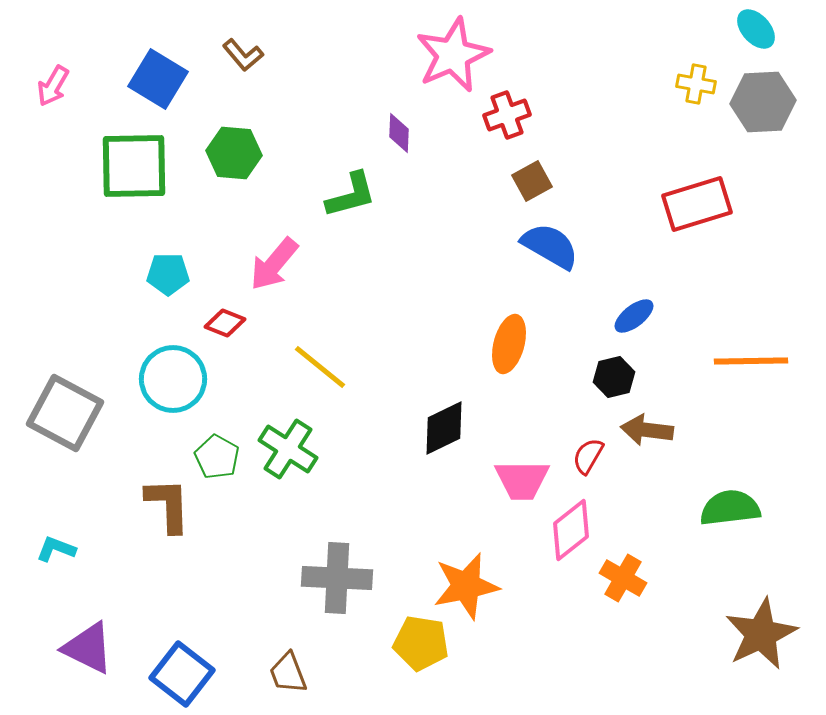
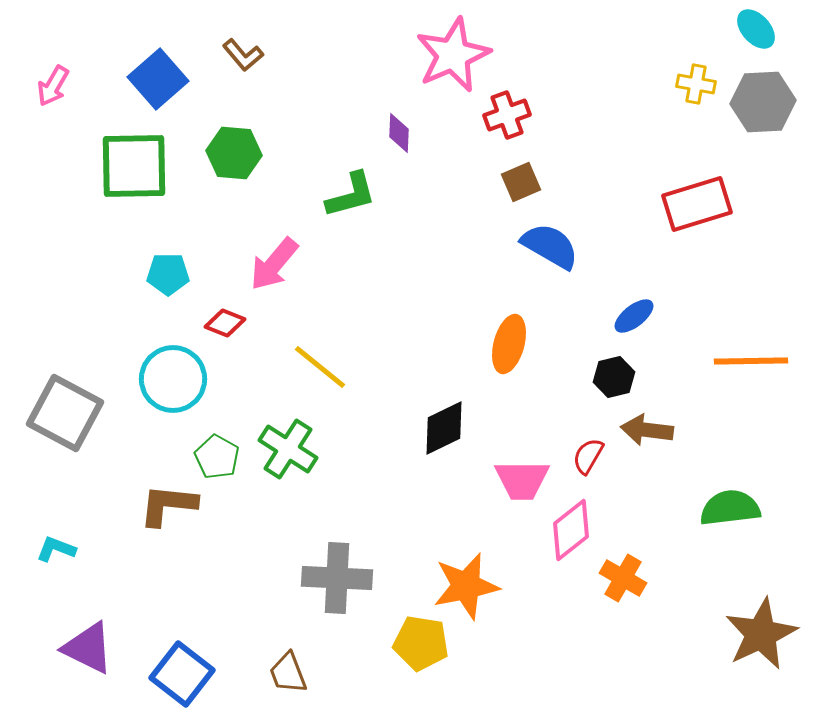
blue square at (158, 79): rotated 18 degrees clockwise
brown square at (532, 181): moved 11 px left, 1 px down; rotated 6 degrees clockwise
brown L-shape at (168, 505): rotated 82 degrees counterclockwise
